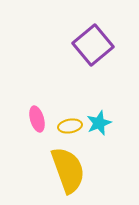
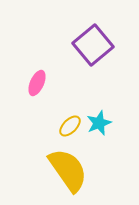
pink ellipse: moved 36 px up; rotated 40 degrees clockwise
yellow ellipse: rotated 35 degrees counterclockwise
yellow semicircle: rotated 15 degrees counterclockwise
